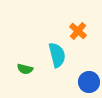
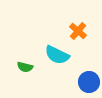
cyan semicircle: rotated 130 degrees clockwise
green semicircle: moved 2 px up
